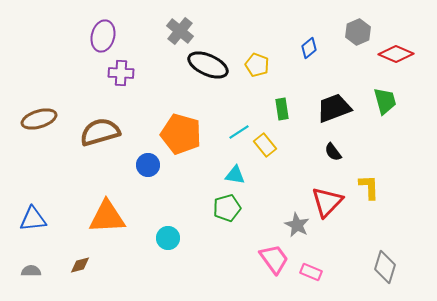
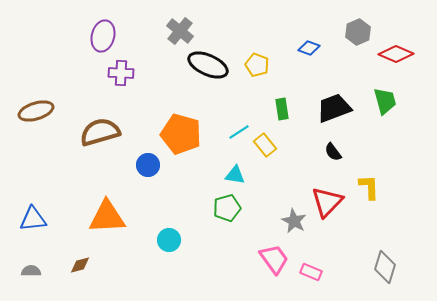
blue diamond: rotated 60 degrees clockwise
brown ellipse: moved 3 px left, 8 px up
gray star: moved 3 px left, 4 px up
cyan circle: moved 1 px right, 2 px down
